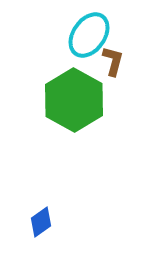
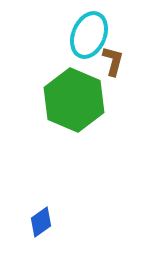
cyan ellipse: rotated 12 degrees counterclockwise
green hexagon: rotated 6 degrees counterclockwise
